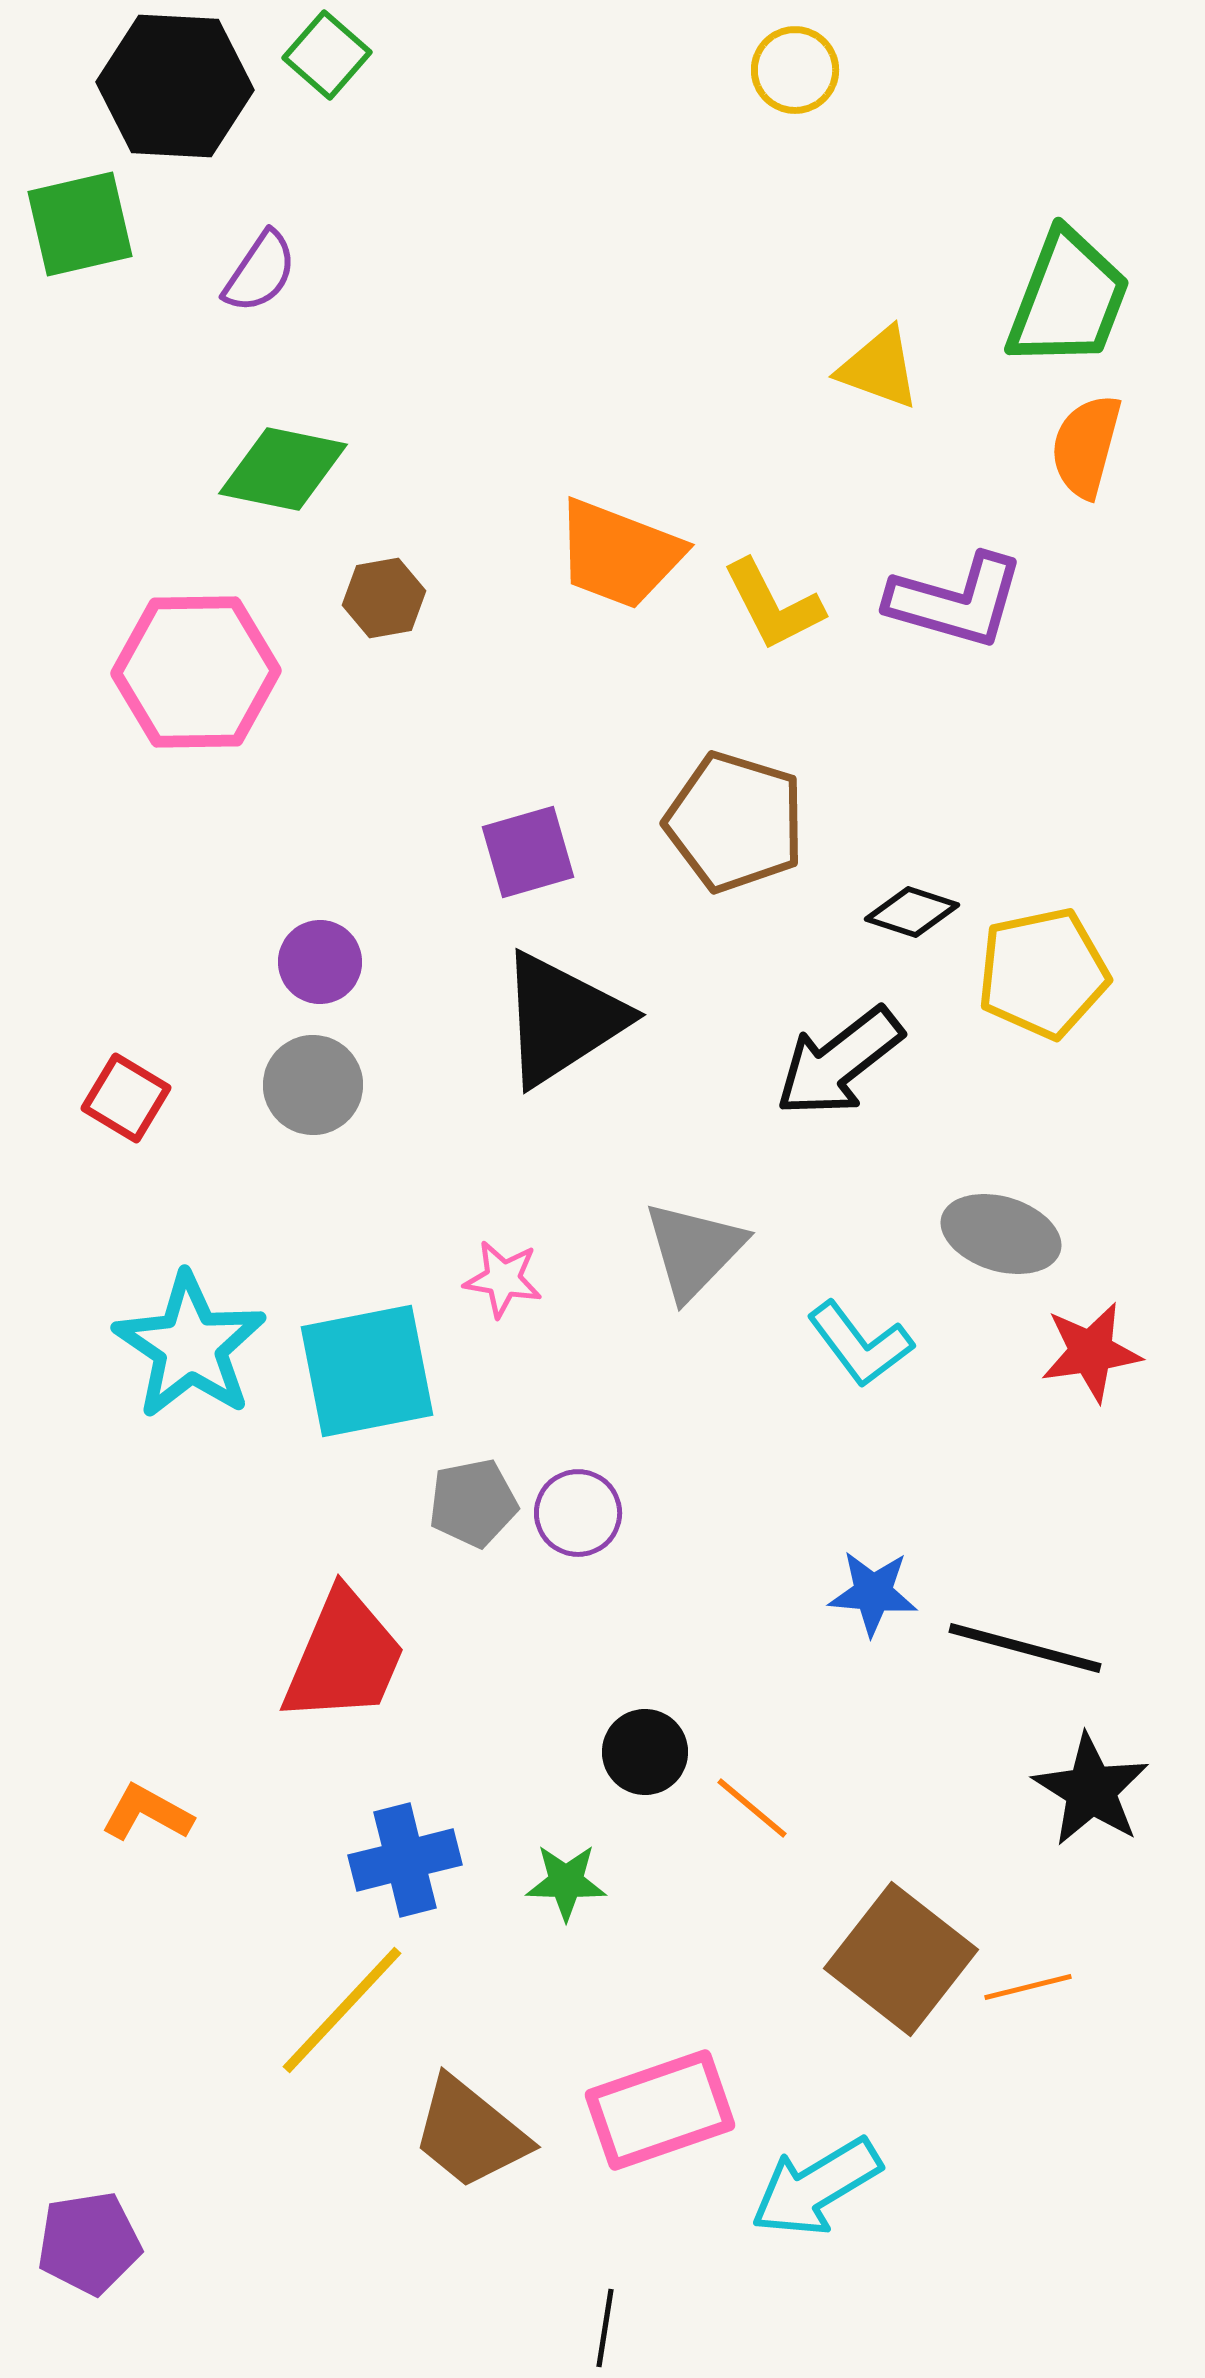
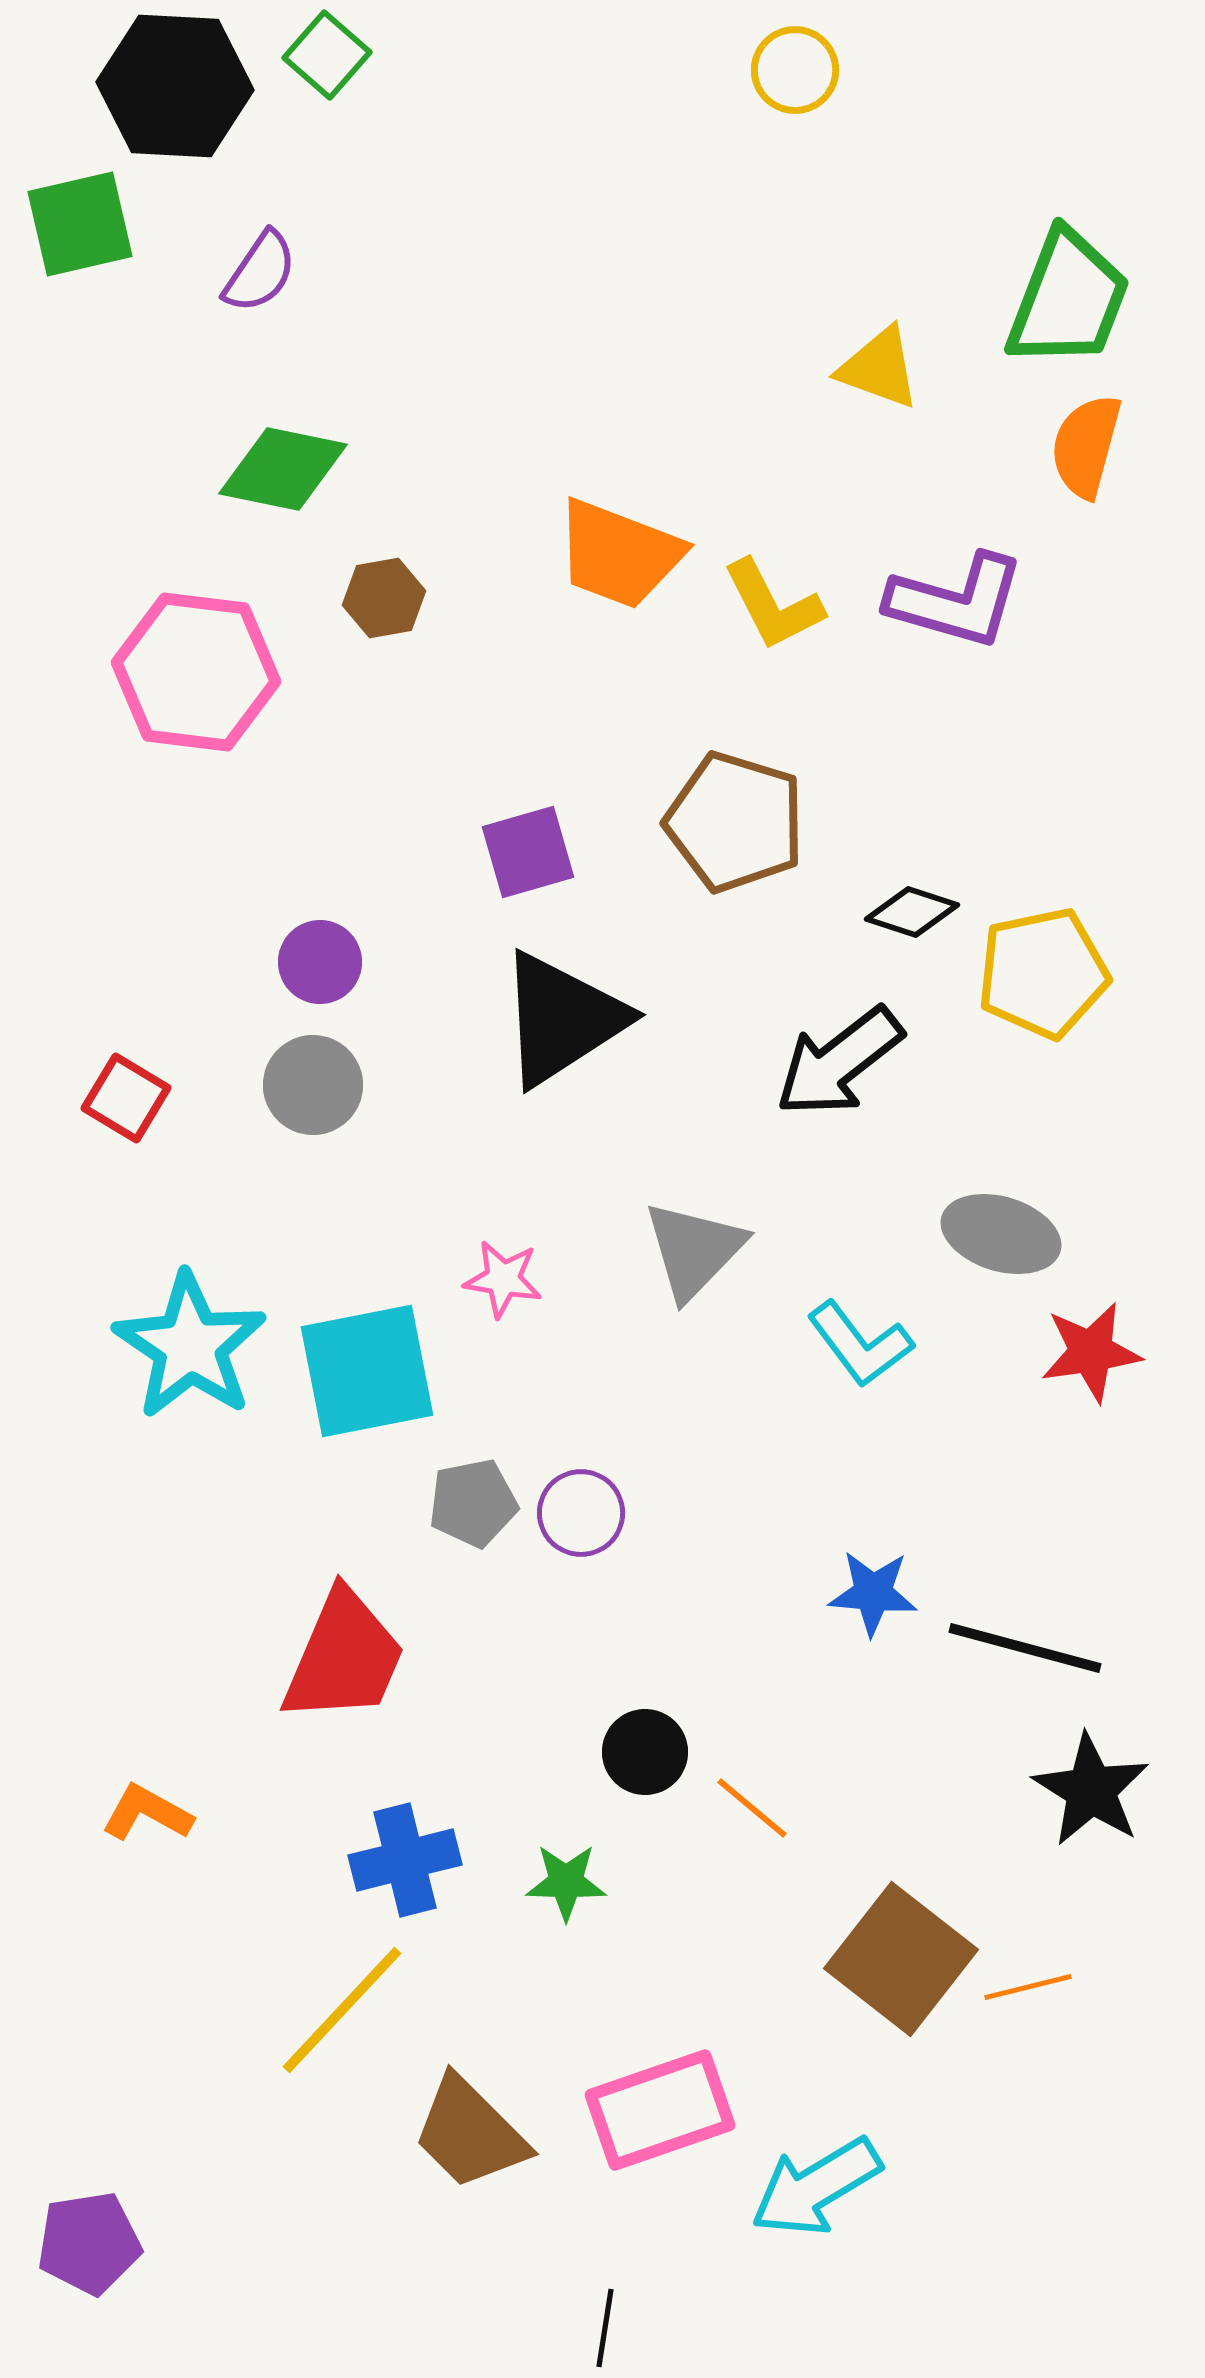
pink hexagon at (196, 672): rotated 8 degrees clockwise
purple circle at (578, 1513): moved 3 px right
brown trapezoid at (470, 2133): rotated 6 degrees clockwise
